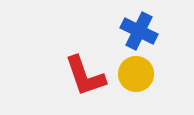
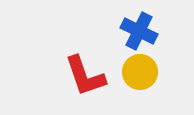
yellow circle: moved 4 px right, 2 px up
